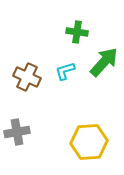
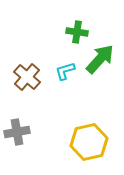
green arrow: moved 4 px left, 3 px up
brown cross: rotated 16 degrees clockwise
yellow hexagon: rotated 9 degrees counterclockwise
